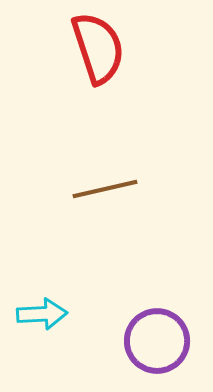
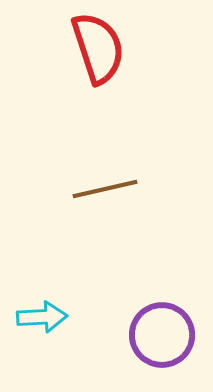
cyan arrow: moved 3 px down
purple circle: moved 5 px right, 6 px up
